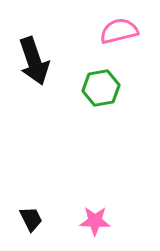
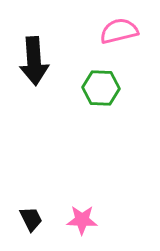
black arrow: rotated 15 degrees clockwise
green hexagon: rotated 12 degrees clockwise
pink star: moved 13 px left, 1 px up
